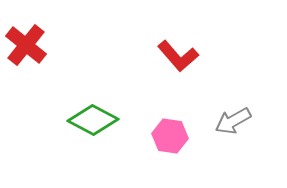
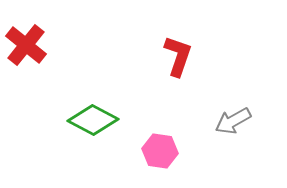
red L-shape: rotated 120 degrees counterclockwise
pink hexagon: moved 10 px left, 15 px down
